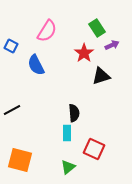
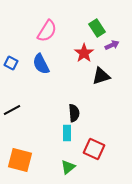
blue square: moved 17 px down
blue semicircle: moved 5 px right, 1 px up
